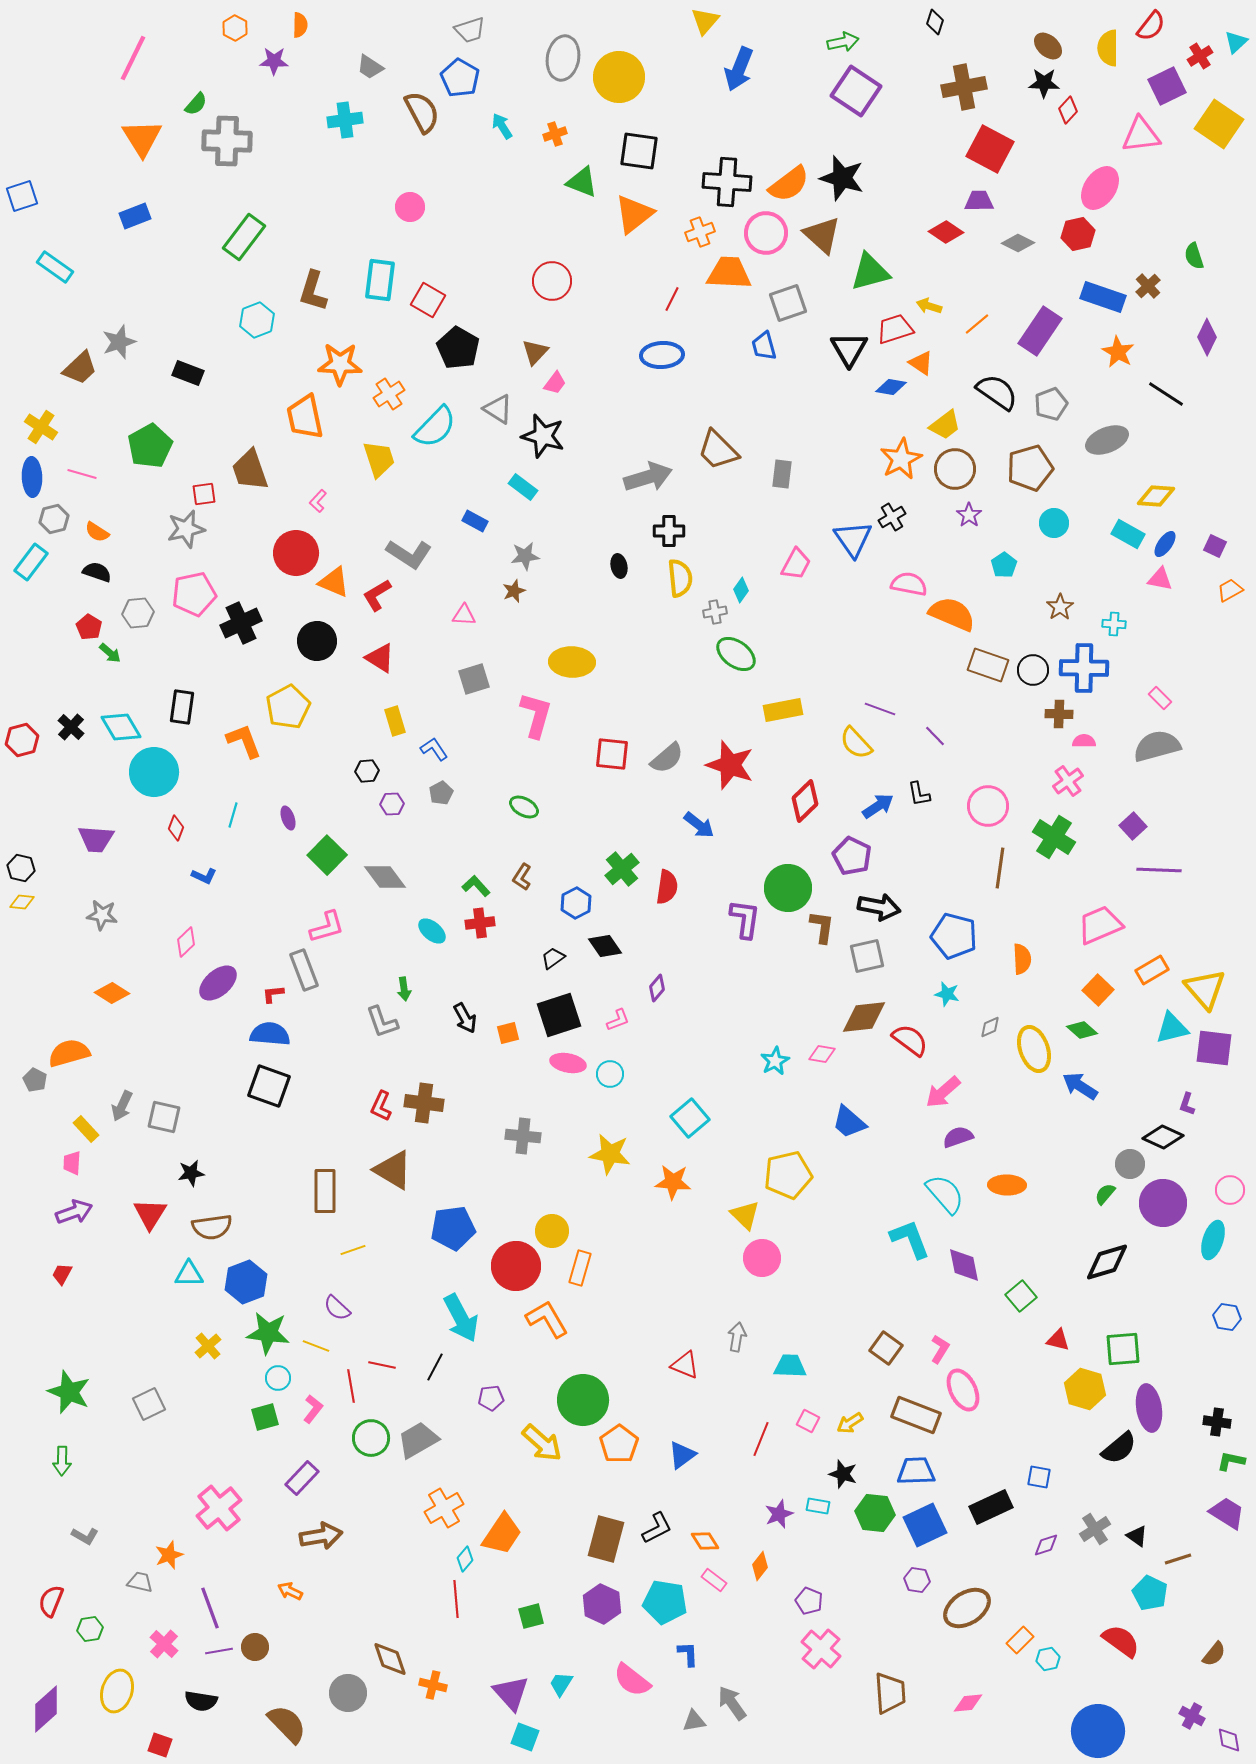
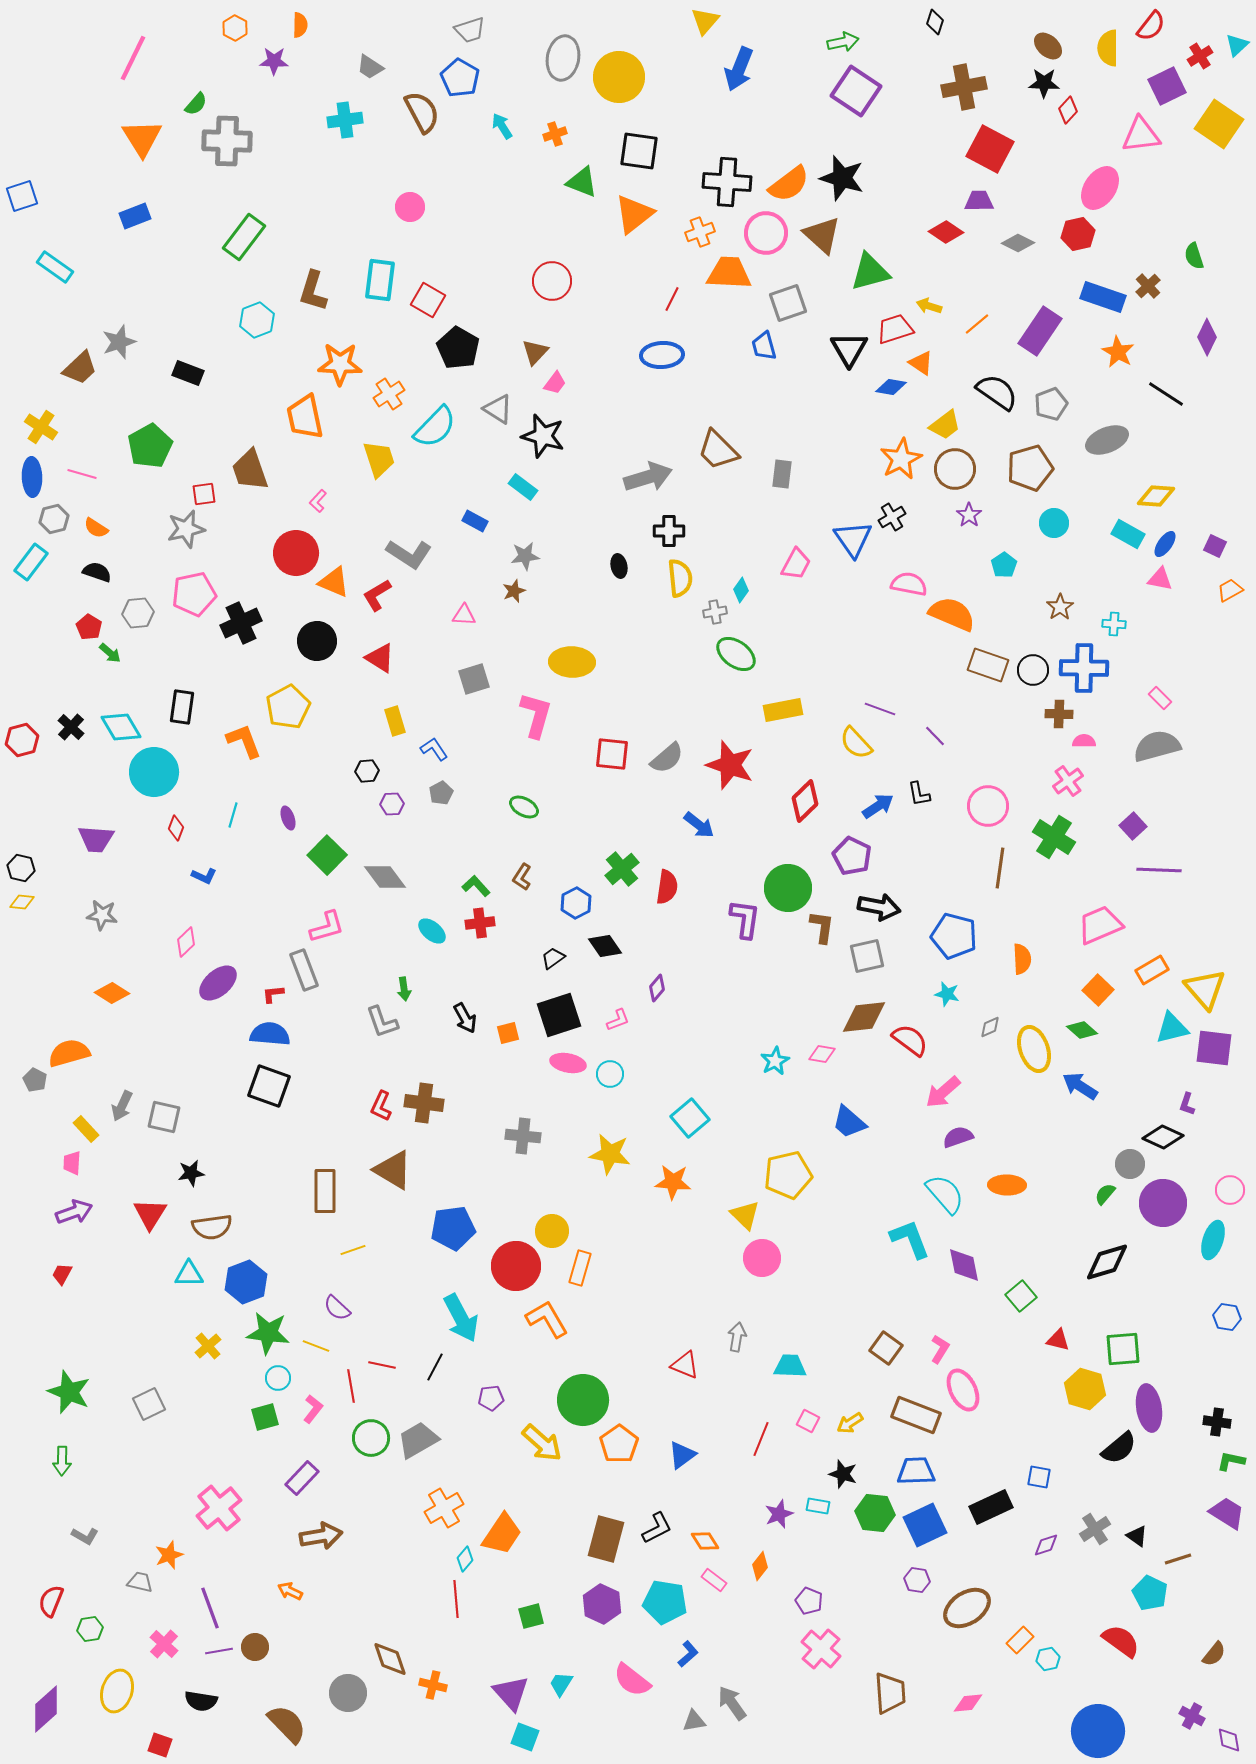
cyan triangle at (1236, 42): moved 1 px right, 3 px down
orange semicircle at (97, 532): moved 1 px left, 4 px up
blue L-shape at (688, 1654): rotated 52 degrees clockwise
